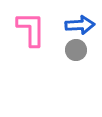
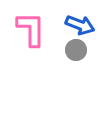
blue arrow: rotated 24 degrees clockwise
